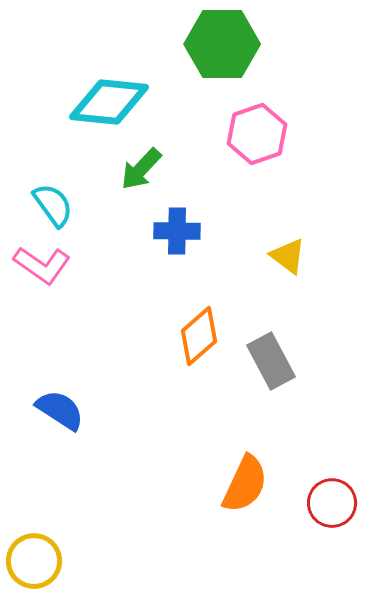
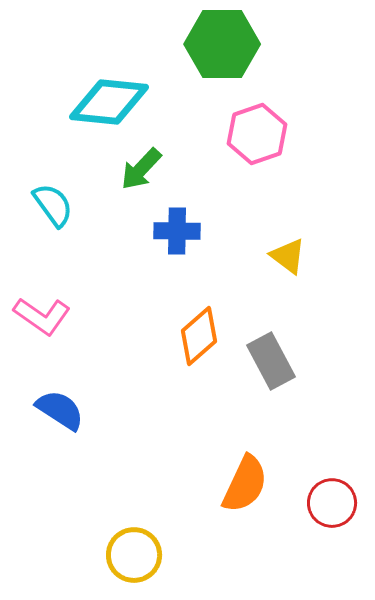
pink L-shape: moved 51 px down
yellow circle: moved 100 px right, 6 px up
